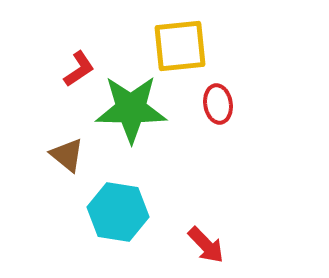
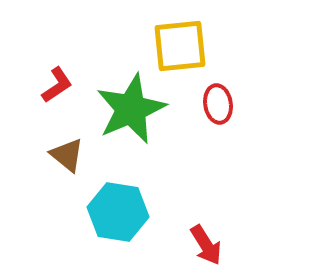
red L-shape: moved 22 px left, 16 px down
green star: rotated 24 degrees counterclockwise
red arrow: rotated 12 degrees clockwise
